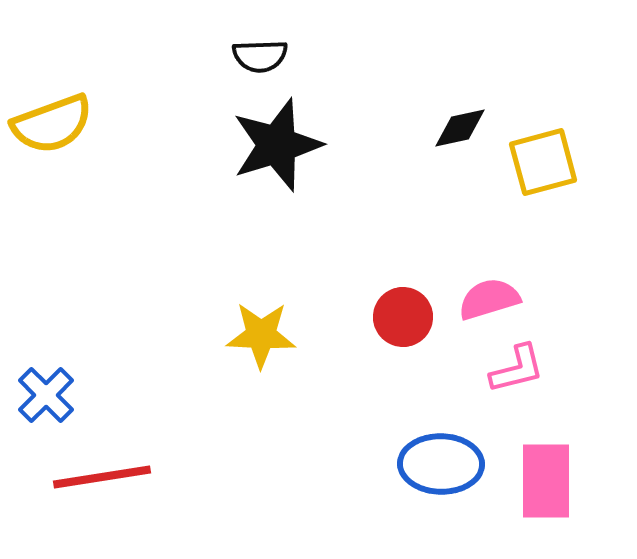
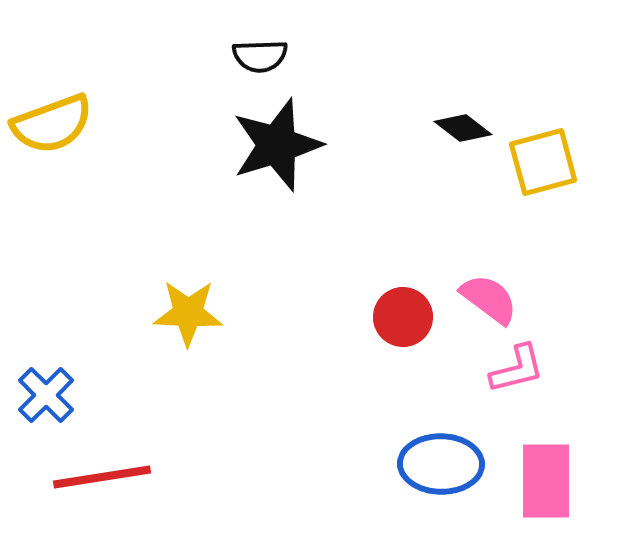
black diamond: moved 3 px right; rotated 50 degrees clockwise
pink semicircle: rotated 54 degrees clockwise
yellow star: moved 73 px left, 22 px up
